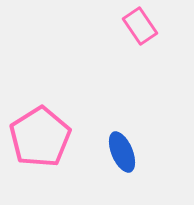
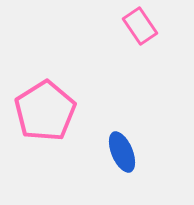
pink pentagon: moved 5 px right, 26 px up
